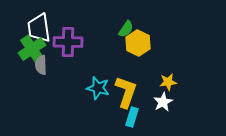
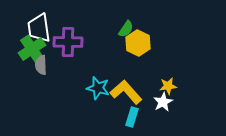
yellow star: moved 4 px down
yellow L-shape: rotated 60 degrees counterclockwise
